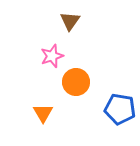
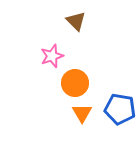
brown triangle: moved 6 px right; rotated 20 degrees counterclockwise
orange circle: moved 1 px left, 1 px down
orange triangle: moved 39 px right
